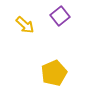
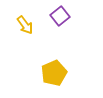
yellow arrow: rotated 12 degrees clockwise
